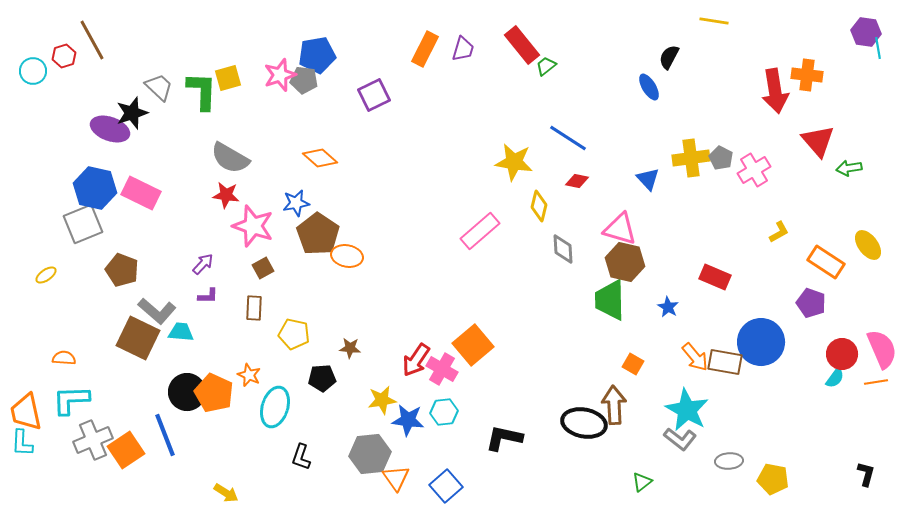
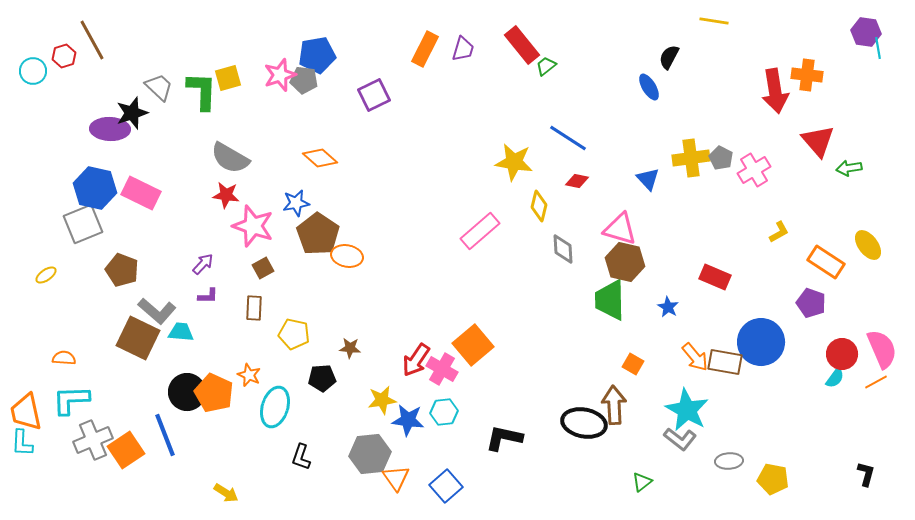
purple ellipse at (110, 129): rotated 18 degrees counterclockwise
orange line at (876, 382): rotated 20 degrees counterclockwise
